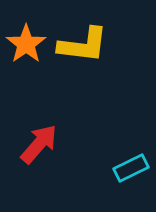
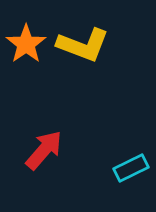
yellow L-shape: rotated 14 degrees clockwise
red arrow: moved 5 px right, 6 px down
